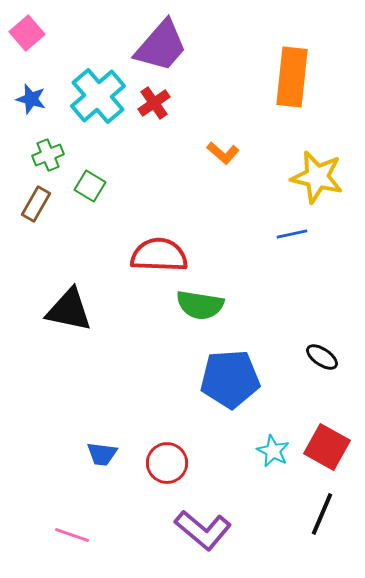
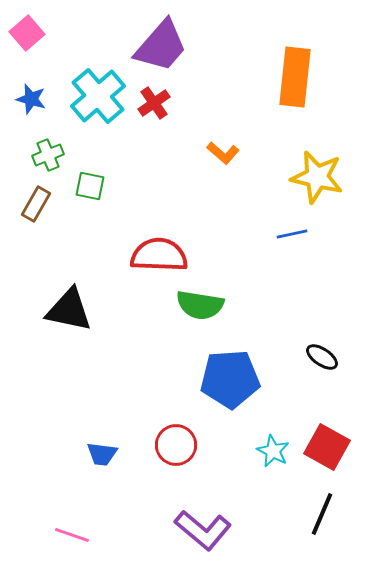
orange rectangle: moved 3 px right
green square: rotated 20 degrees counterclockwise
red circle: moved 9 px right, 18 px up
